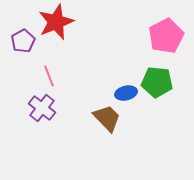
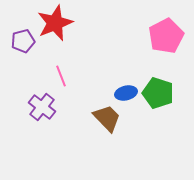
red star: moved 1 px left, 1 px down
purple pentagon: rotated 15 degrees clockwise
pink line: moved 12 px right
green pentagon: moved 1 px right, 11 px down; rotated 12 degrees clockwise
purple cross: moved 1 px up
